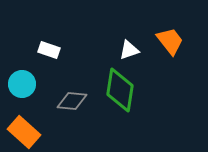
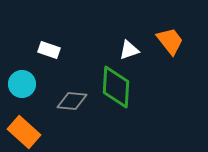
green diamond: moved 4 px left, 3 px up; rotated 6 degrees counterclockwise
